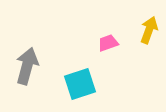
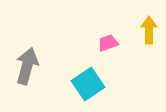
yellow arrow: rotated 20 degrees counterclockwise
cyan square: moved 8 px right; rotated 16 degrees counterclockwise
